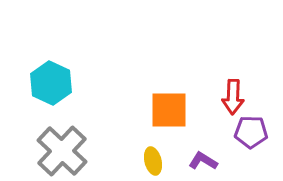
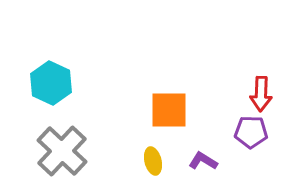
red arrow: moved 28 px right, 3 px up
